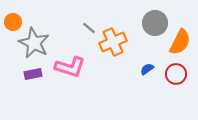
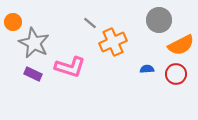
gray circle: moved 4 px right, 3 px up
gray line: moved 1 px right, 5 px up
orange semicircle: moved 1 px right, 3 px down; rotated 36 degrees clockwise
blue semicircle: rotated 32 degrees clockwise
purple rectangle: rotated 36 degrees clockwise
